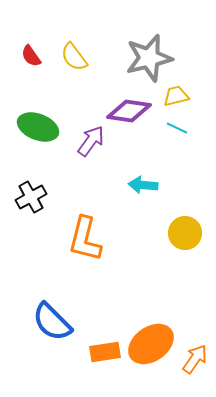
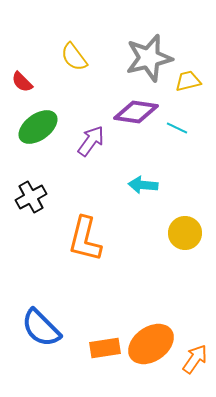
red semicircle: moved 9 px left, 26 px down; rotated 10 degrees counterclockwise
yellow trapezoid: moved 12 px right, 15 px up
purple diamond: moved 7 px right, 1 px down
green ellipse: rotated 57 degrees counterclockwise
blue semicircle: moved 11 px left, 6 px down
orange rectangle: moved 4 px up
